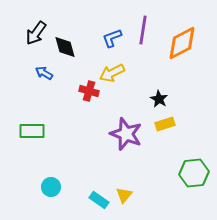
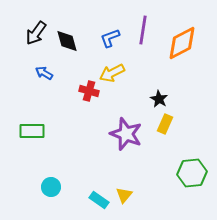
blue L-shape: moved 2 px left
black diamond: moved 2 px right, 6 px up
yellow rectangle: rotated 48 degrees counterclockwise
green hexagon: moved 2 px left
